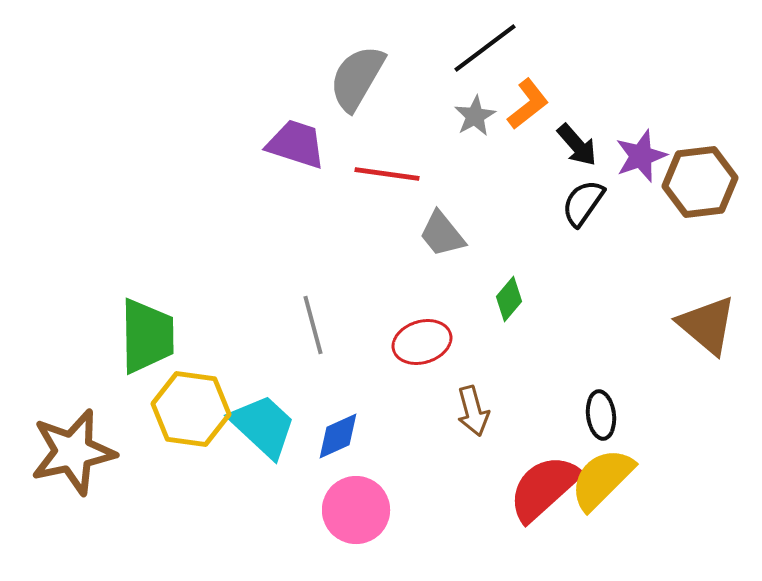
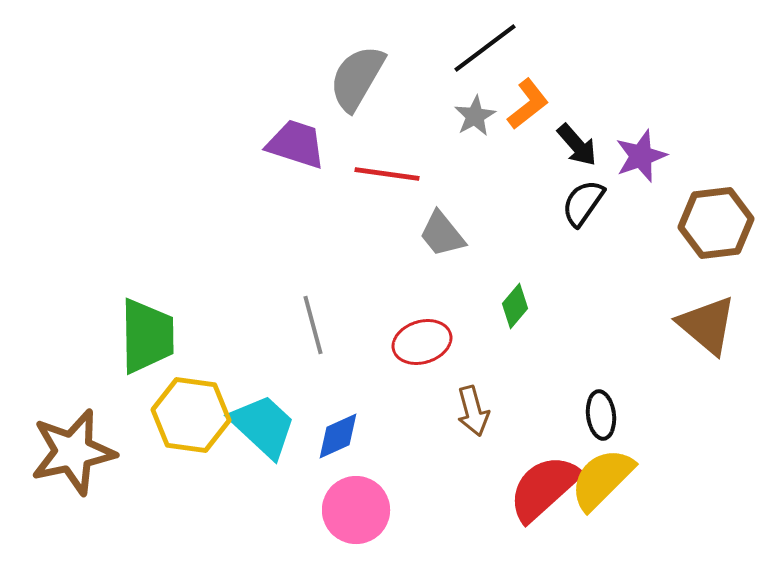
brown hexagon: moved 16 px right, 41 px down
green diamond: moved 6 px right, 7 px down
yellow hexagon: moved 6 px down
